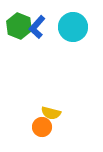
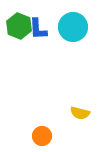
blue L-shape: moved 1 px right, 2 px down; rotated 45 degrees counterclockwise
yellow semicircle: moved 29 px right
orange circle: moved 9 px down
